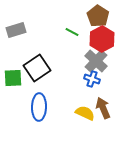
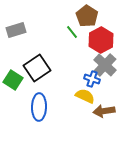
brown pentagon: moved 11 px left
green line: rotated 24 degrees clockwise
red hexagon: moved 1 px left, 1 px down
gray cross: moved 9 px right, 4 px down
green square: moved 2 px down; rotated 36 degrees clockwise
brown arrow: moved 1 px right, 3 px down; rotated 75 degrees counterclockwise
yellow semicircle: moved 17 px up
